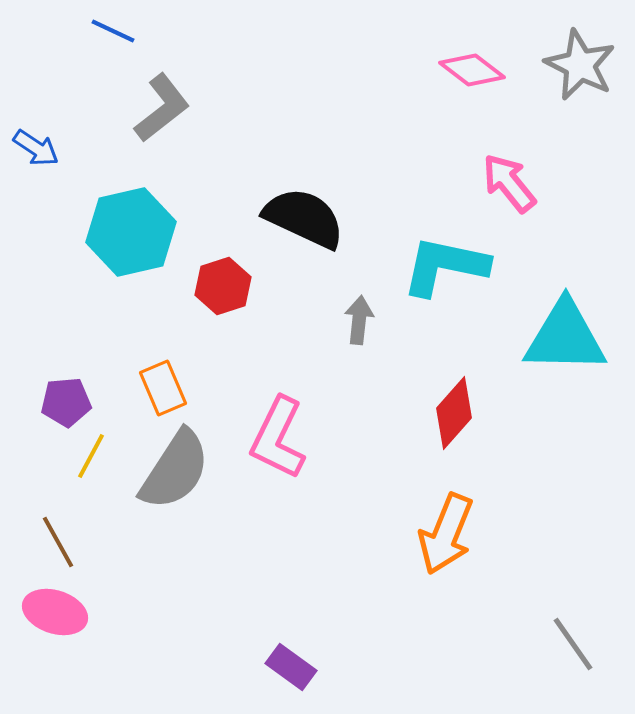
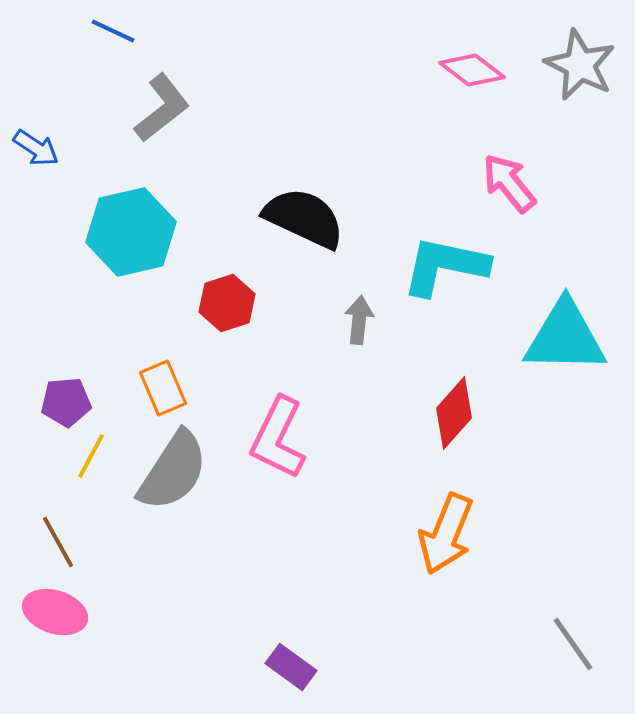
red hexagon: moved 4 px right, 17 px down
gray semicircle: moved 2 px left, 1 px down
